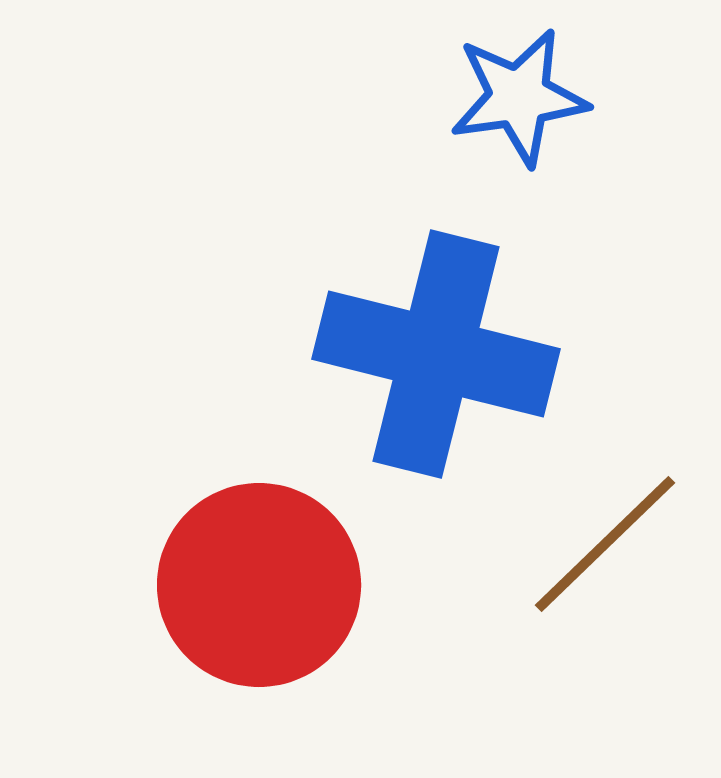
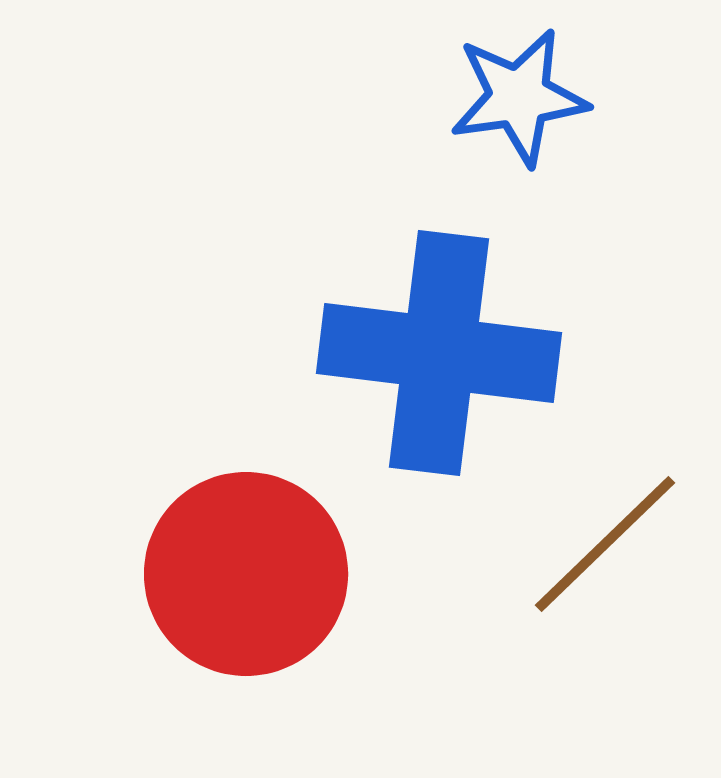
blue cross: moved 3 px right, 1 px up; rotated 7 degrees counterclockwise
red circle: moved 13 px left, 11 px up
